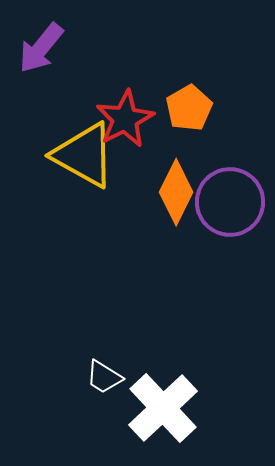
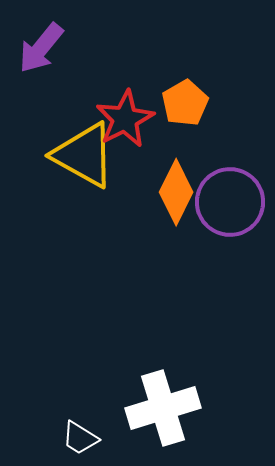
orange pentagon: moved 4 px left, 5 px up
white trapezoid: moved 24 px left, 61 px down
white cross: rotated 26 degrees clockwise
